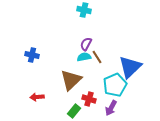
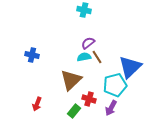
purple semicircle: moved 2 px right, 1 px up; rotated 24 degrees clockwise
cyan pentagon: rotated 10 degrees clockwise
red arrow: moved 7 px down; rotated 64 degrees counterclockwise
